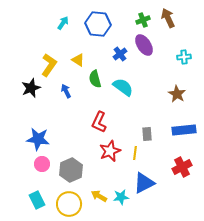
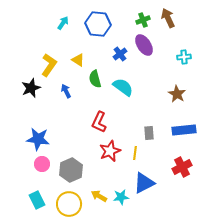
gray rectangle: moved 2 px right, 1 px up
